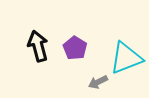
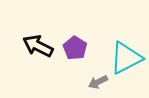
black arrow: rotated 48 degrees counterclockwise
cyan triangle: rotated 6 degrees counterclockwise
